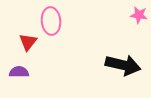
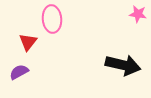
pink star: moved 1 px left, 1 px up
pink ellipse: moved 1 px right, 2 px up
purple semicircle: rotated 30 degrees counterclockwise
